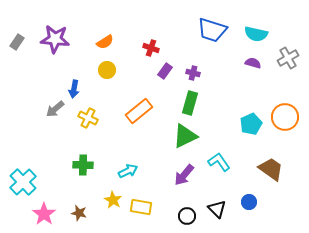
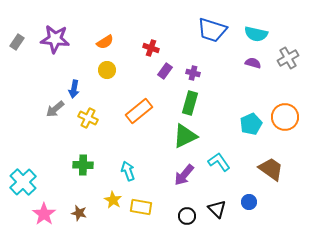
cyan arrow: rotated 84 degrees counterclockwise
